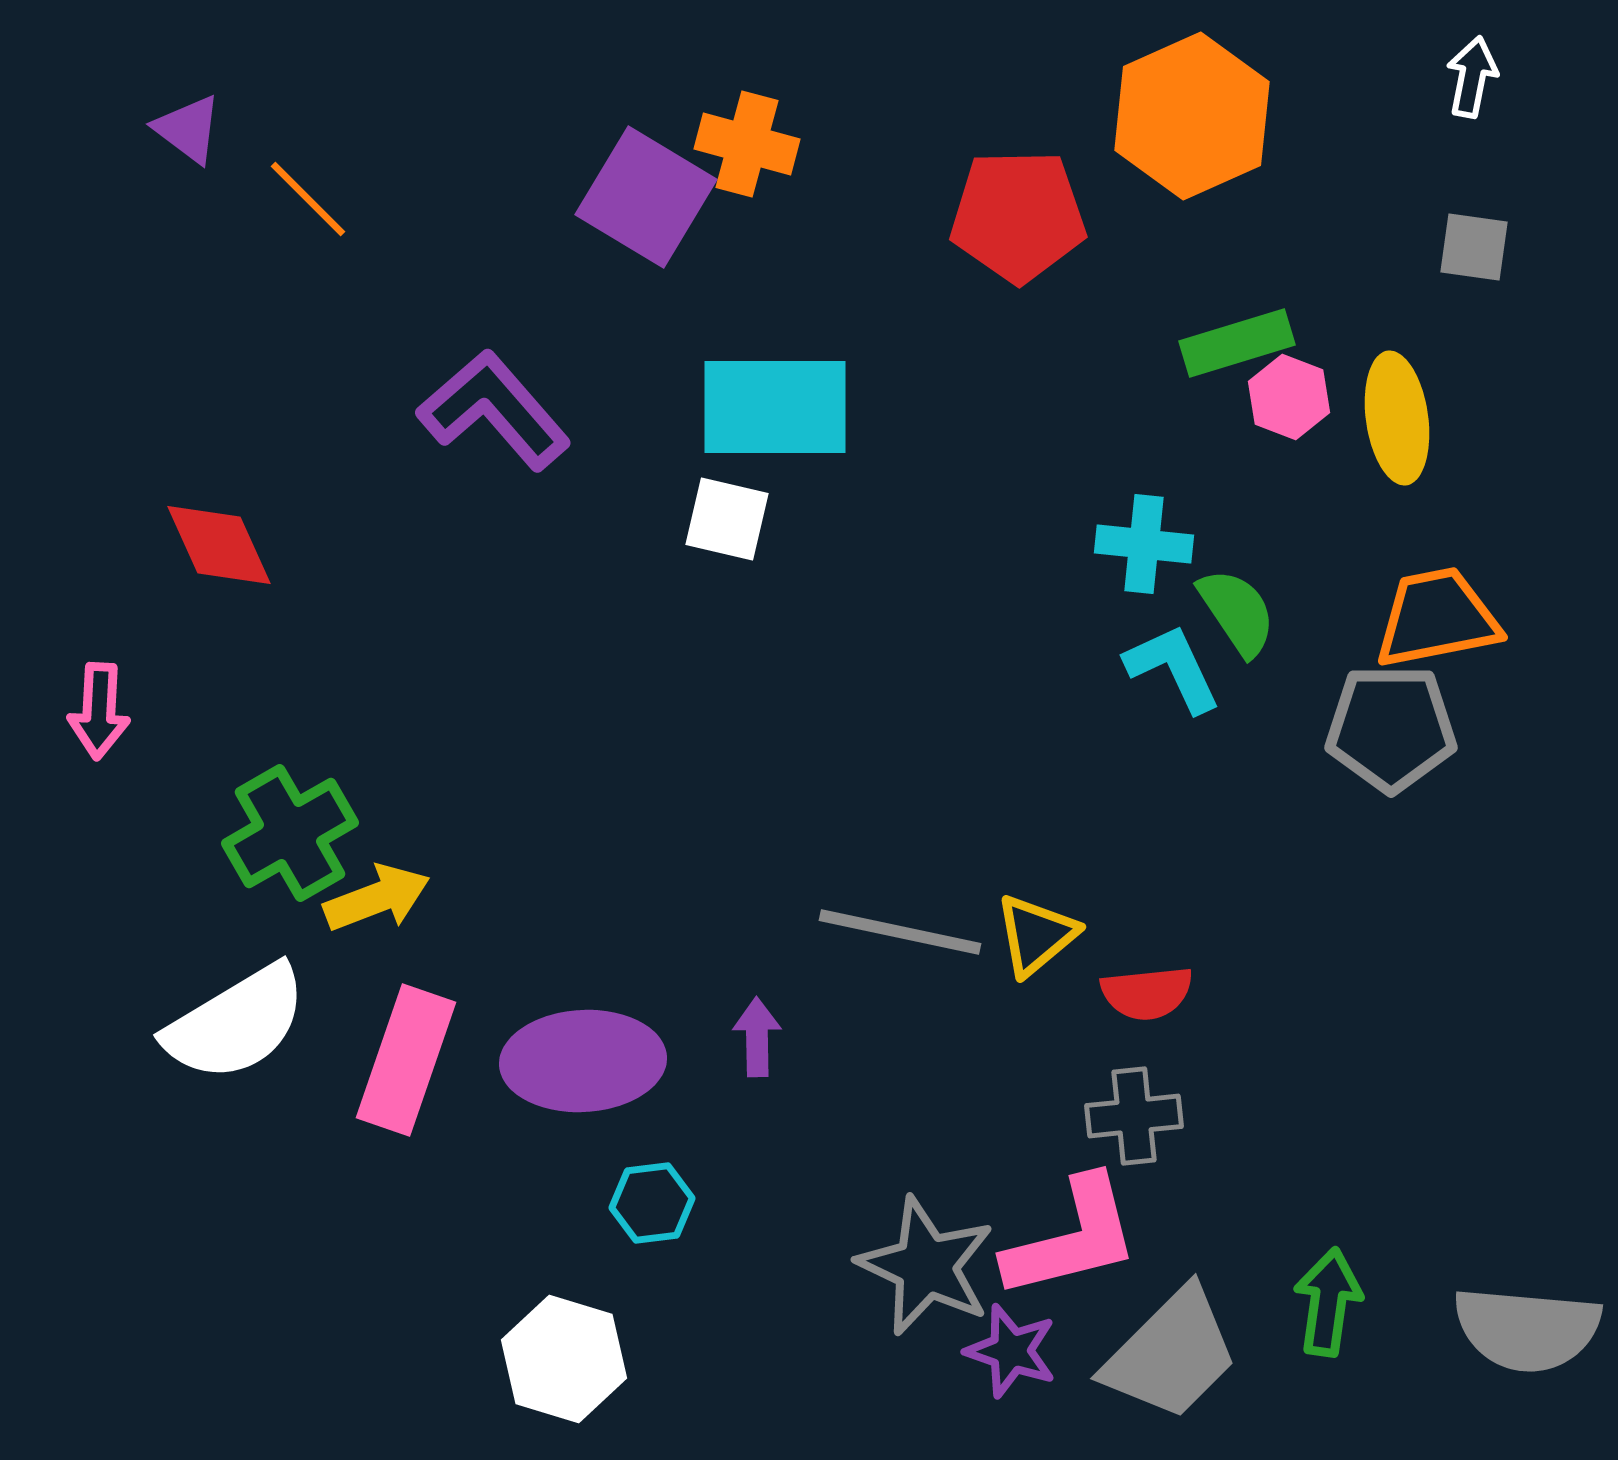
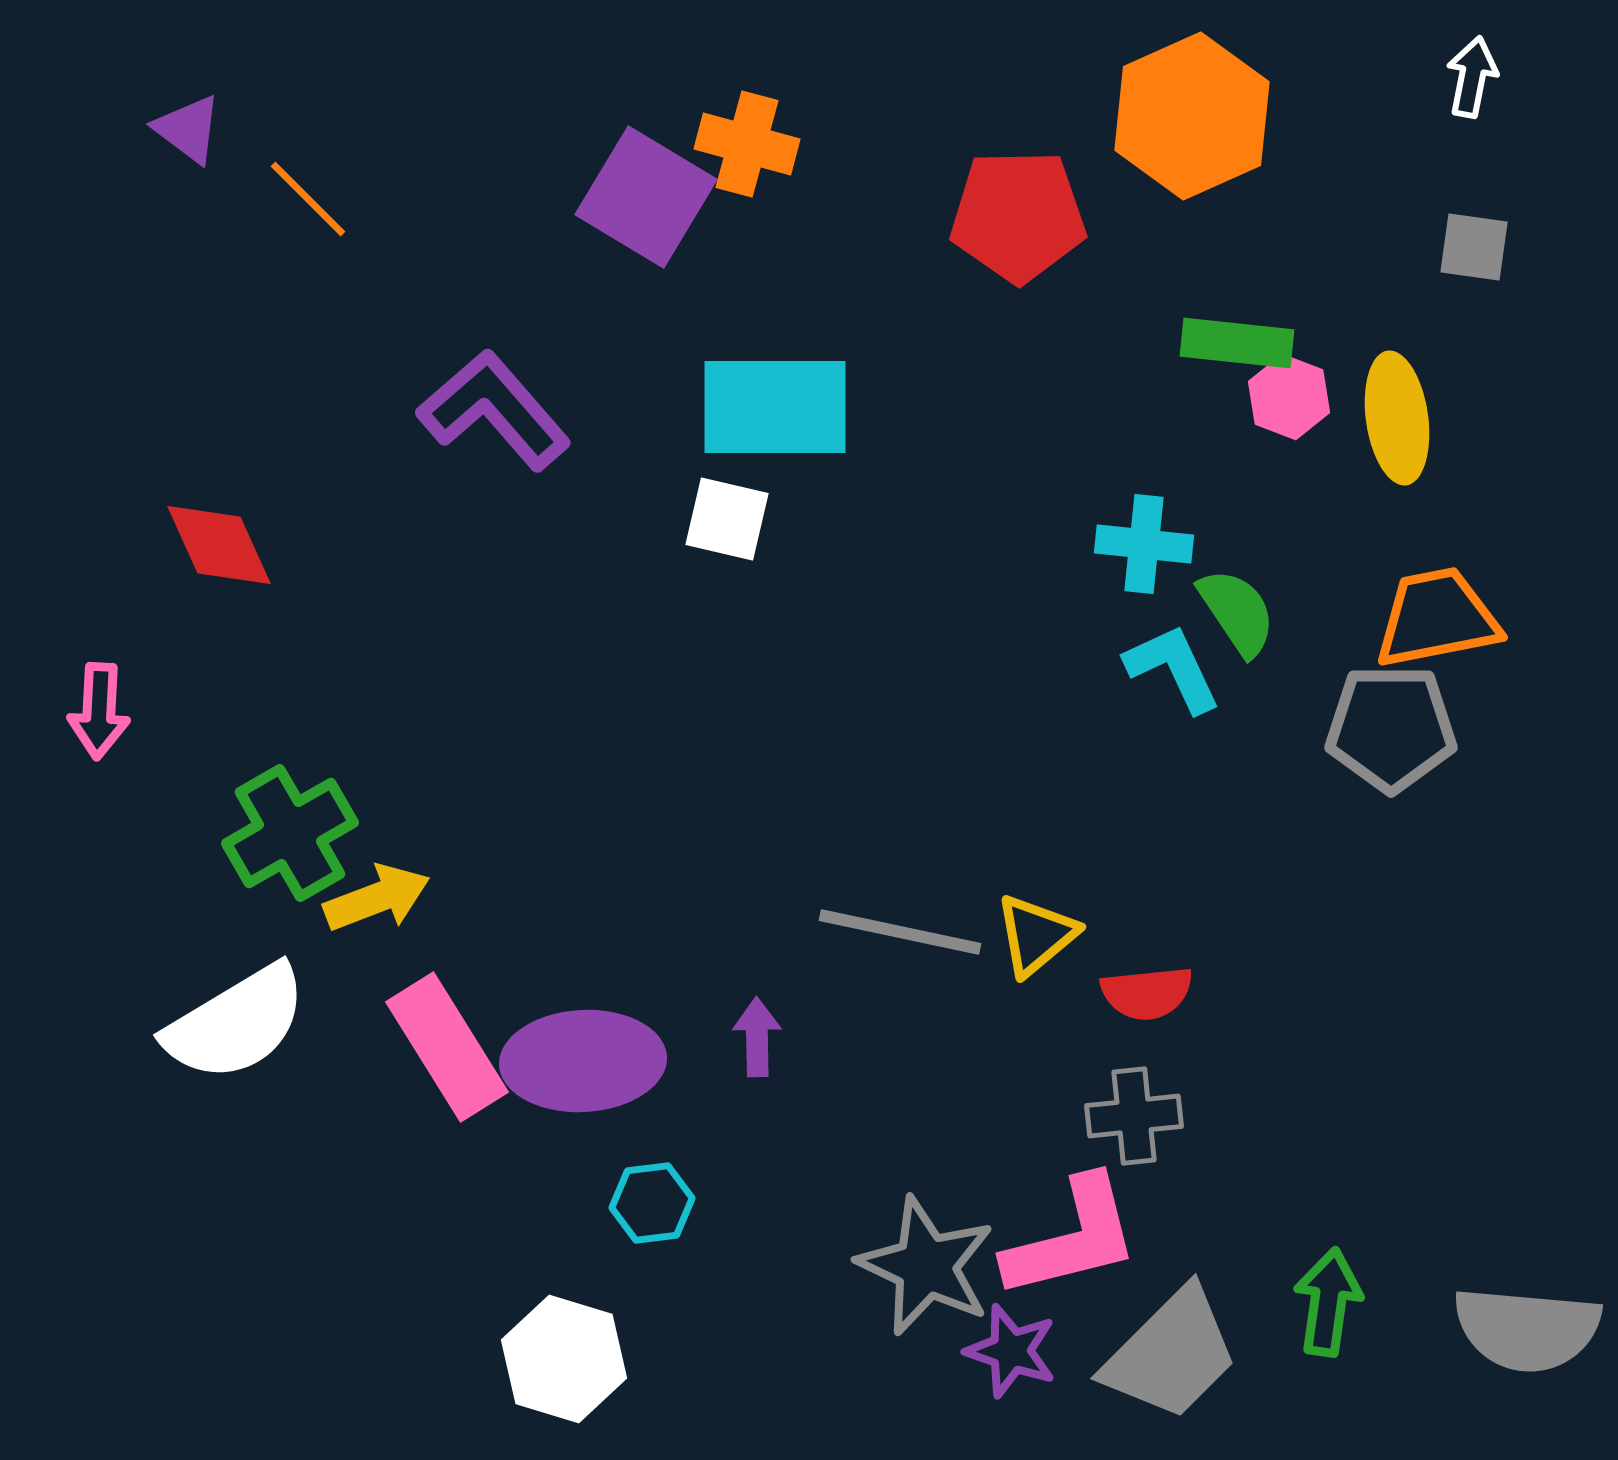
green rectangle: rotated 23 degrees clockwise
pink rectangle: moved 41 px right, 13 px up; rotated 51 degrees counterclockwise
